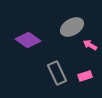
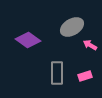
gray rectangle: rotated 25 degrees clockwise
